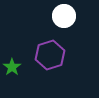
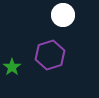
white circle: moved 1 px left, 1 px up
